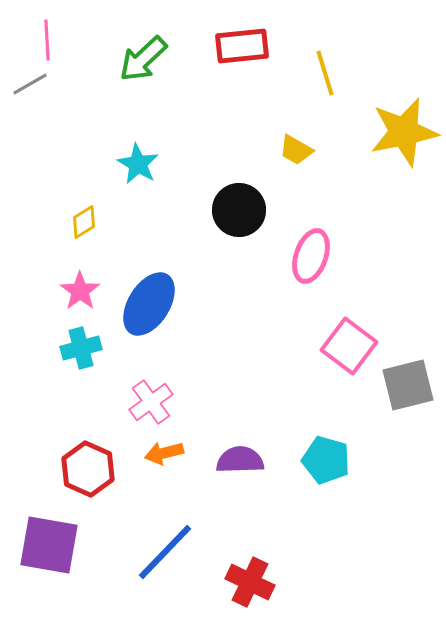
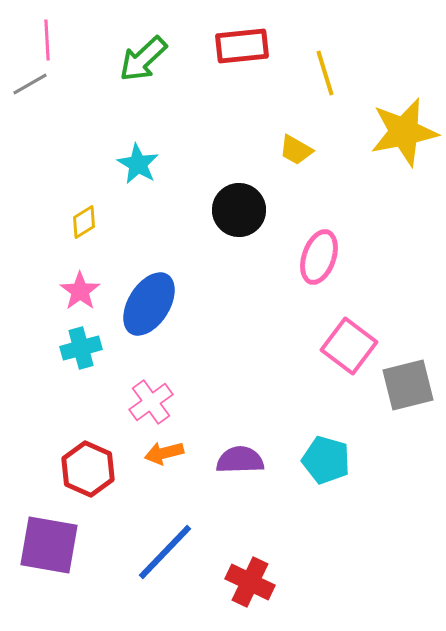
pink ellipse: moved 8 px right, 1 px down
